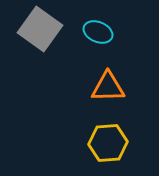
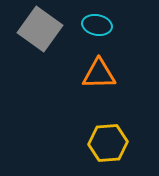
cyan ellipse: moved 1 px left, 7 px up; rotated 12 degrees counterclockwise
orange triangle: moved 9 px left, 13 px up
